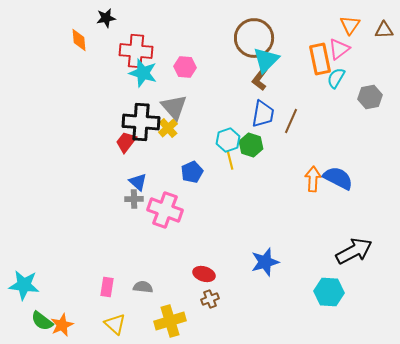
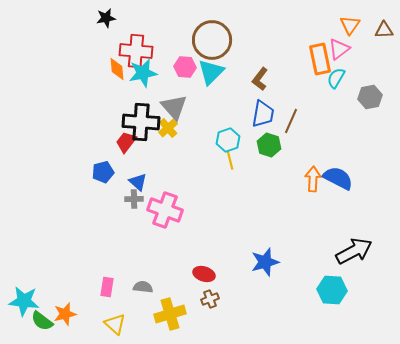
brown circle at (254, 38): moved 42 px left, 2 px down
orange diamond at (79, 40): moved 38 px right, 29 px down
cyan triangle at (266, 60): moved 55 px left, 12 px down
cyan star at (143, 73): rotated 28 degrees counterclockwise
green hexagon at (251, 145): moved 18 px right
blue pentagon at (192, 172): moved 89 px left; rotated 10 degrees clockwise
cyan star at (24, 285): moved 16 px down
cyan hexagon at (329, 292): moved 3 px right, 2 px up
yellow cross at (170, 321): moved 7 px up
orange star at (62, 325): moved 3 px right, 11 px up; rotated 10 degrees clockwise
